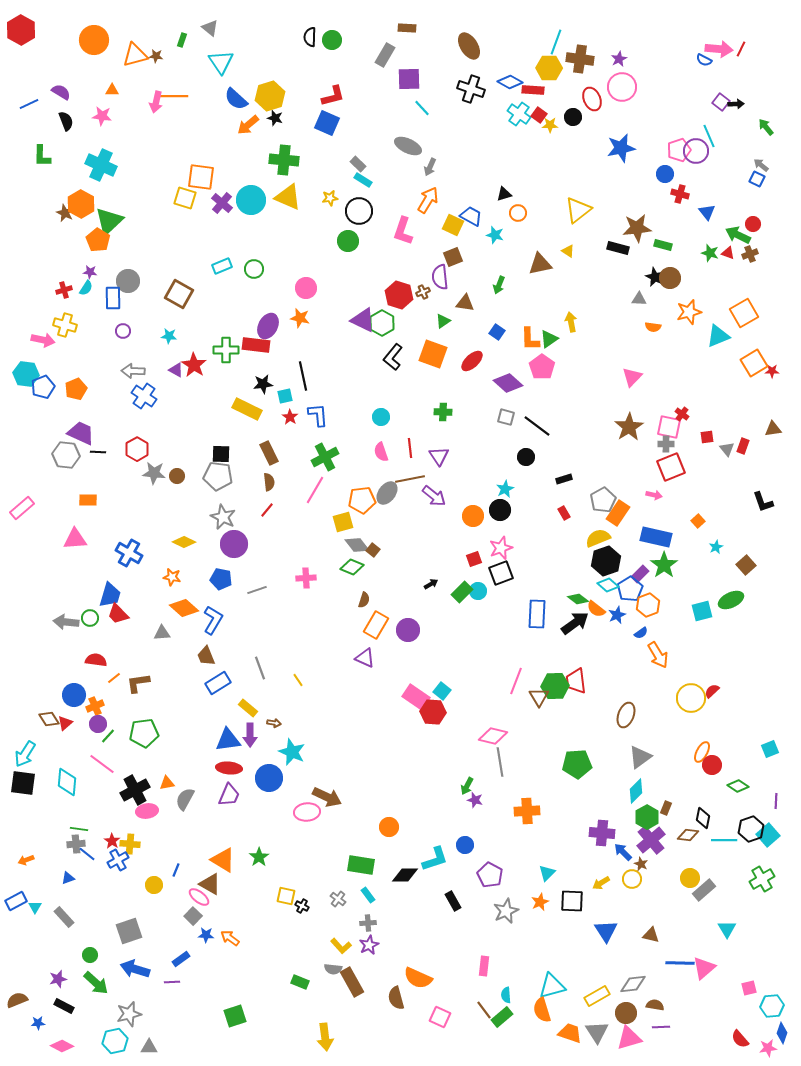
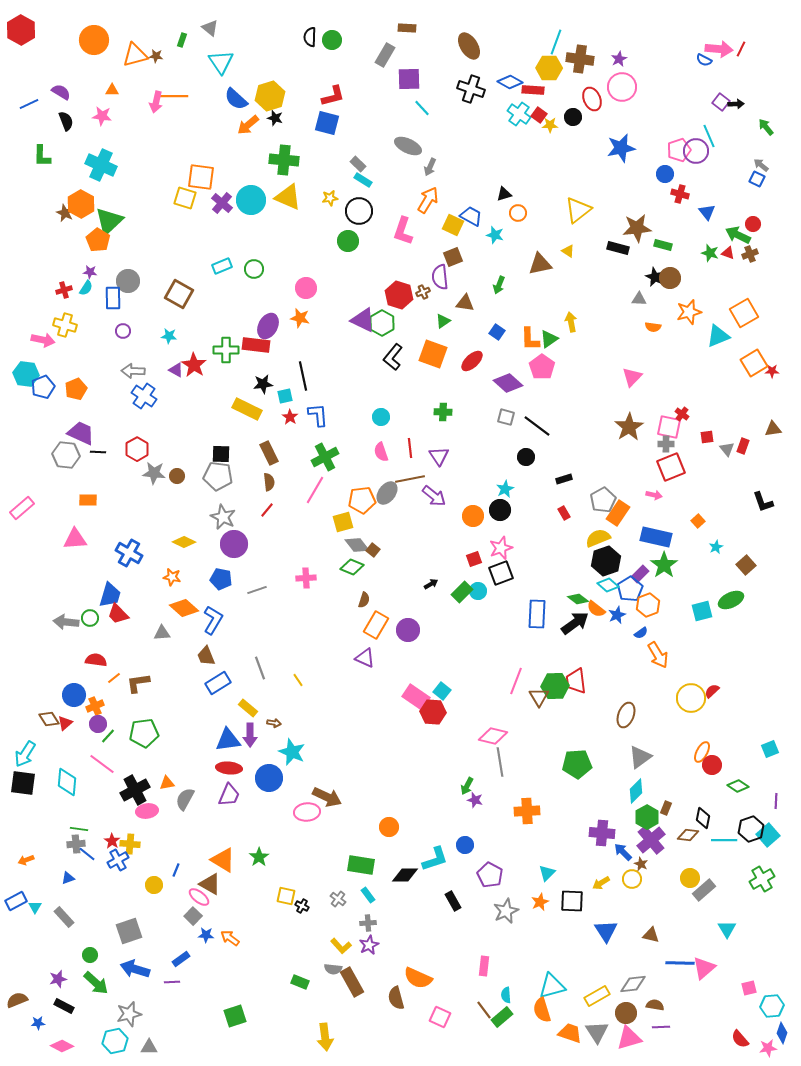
blue square at (327, 123): rotated 10 degrees counterclockwise
